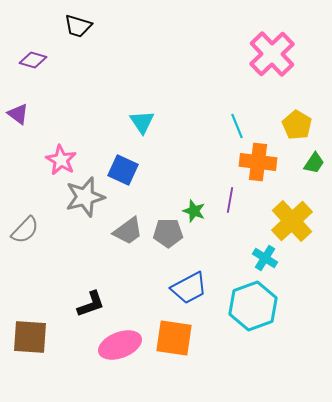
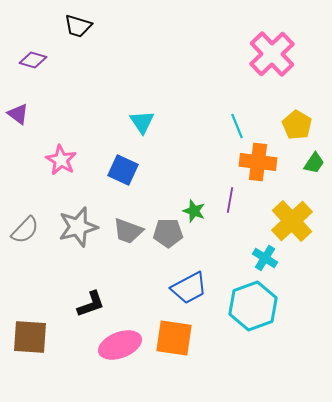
gray star: moved 7 px left, 30 px down
gray trapezoid: rotated 56 degrees clockwise
